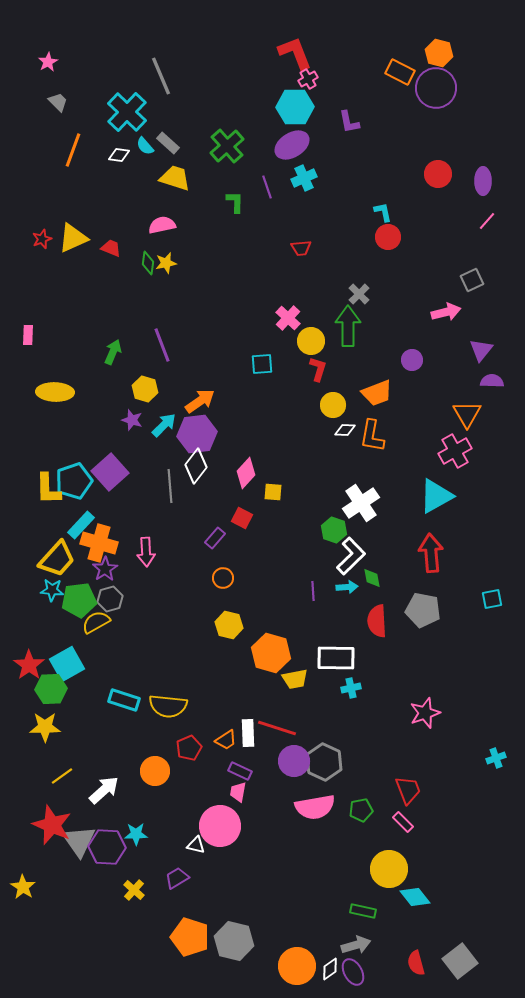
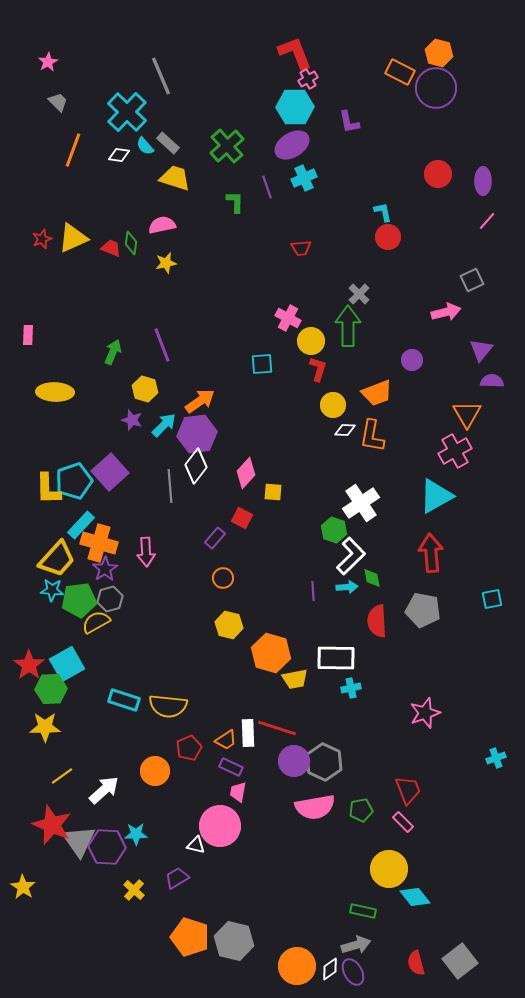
green diamond at (148, 263): moved 17 px left, 20 px up
pink cross at (288, 318): rotated 15 degrees counterclockwise
purple rectangle at (240, 771): moved 9 px left, 4 px up
